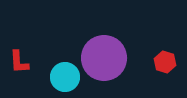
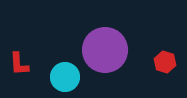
purple circle: moved 1 px right, 8 px up
red L-shape: moved 2 px down
